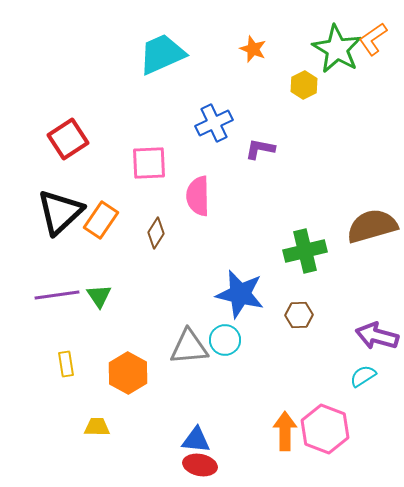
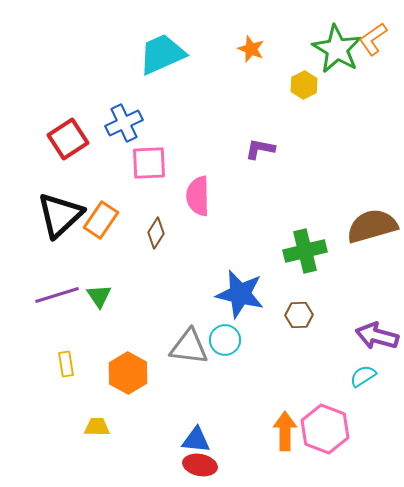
orange star: moved 2 px left
blue cross: moved 90 px left
black triangle: moved 3 px down
purple line: rotated 9 degrees counterclockwise
gray triangle: rotated 12 degrees clockwise
